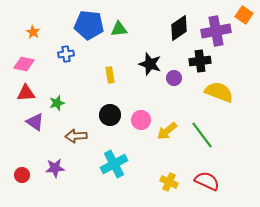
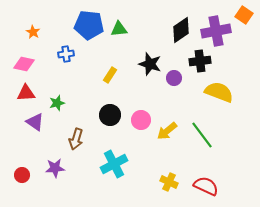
black diamond: moved 2 px right, 2 px down
yellow rectangle: rotated 42 degrees clockwise
brown arrow: moved 3 px down; rotated 70 degrees counterclockwise
red semicircle: moved 1 px left, 5 px down
